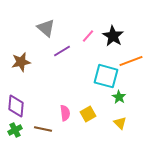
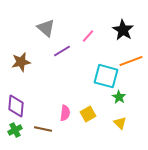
black star: moved 10 px right, 6 px up
pink semicircle: rotated 14 degrees clockwise
